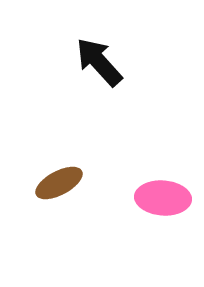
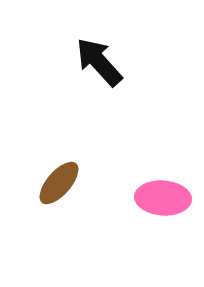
brown ellipse: rotated 21 degrees counterclockwise
